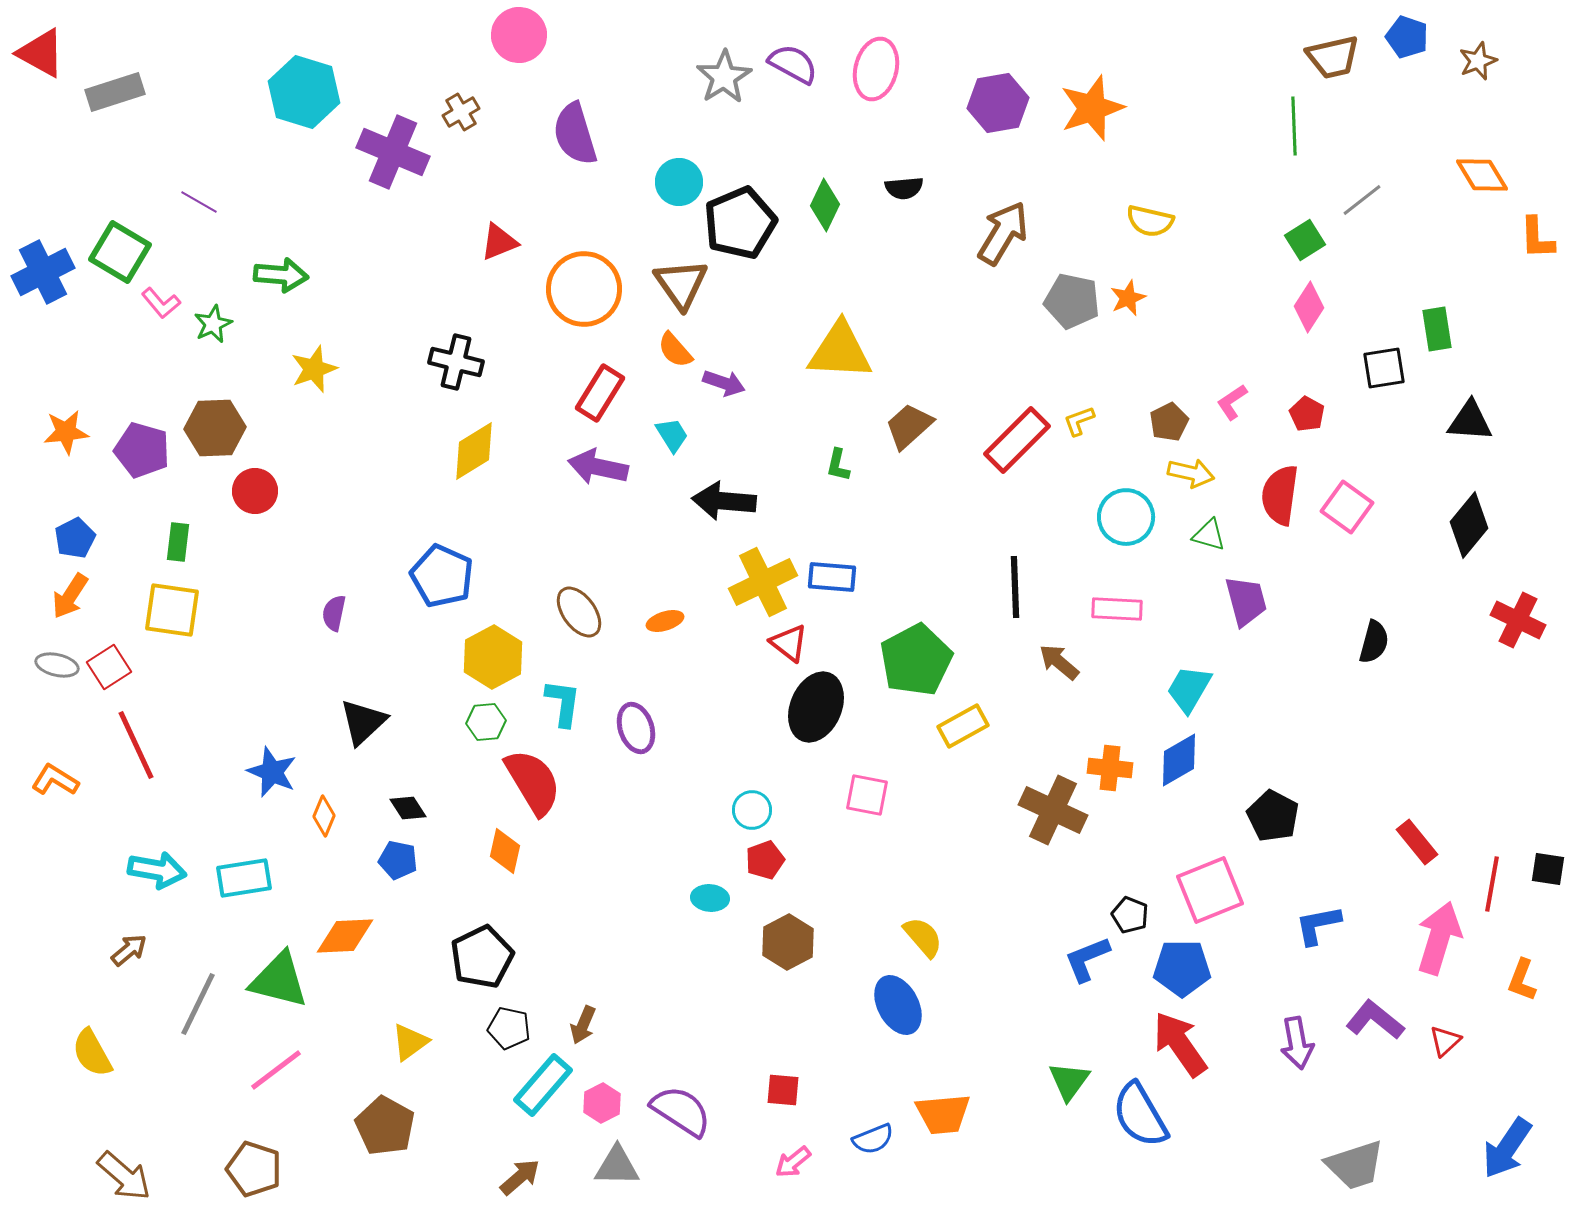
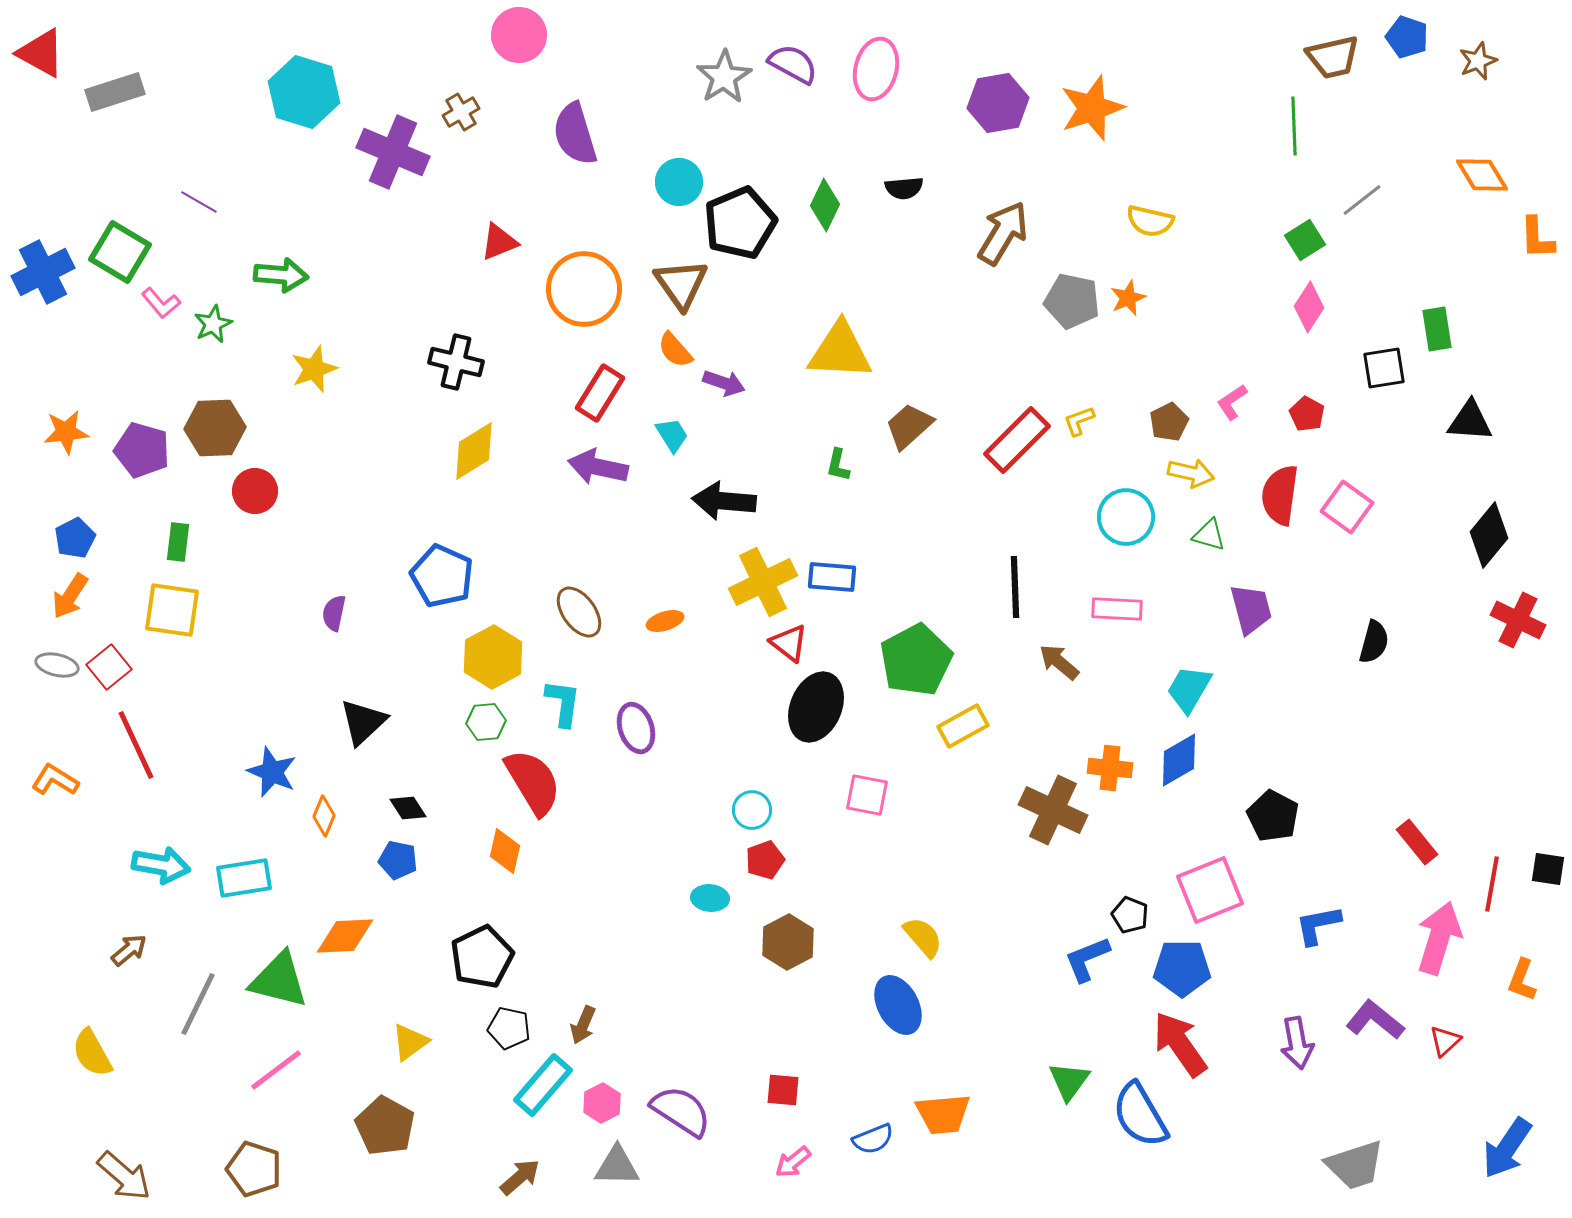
black diamond at (1469, 525): moved 20 px right, 10 px down
purple trapezoid at (1246, 601): moved 5 px right, 8 px down
red square at (109, 667): rotated 6 degrees counterclockwise
cyan arrow at (157, 870): moved 4 px right, 5 px up
